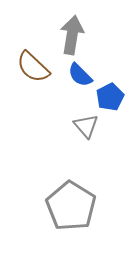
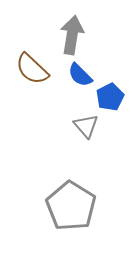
brown semicircle: moved 1 px left, 2 px down
